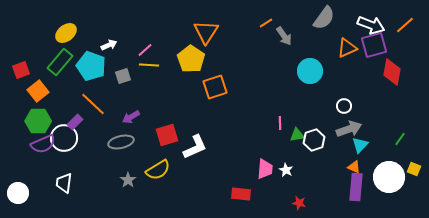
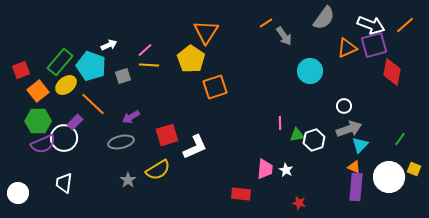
yellow ellipse at (66, 33): moved 52 px down
